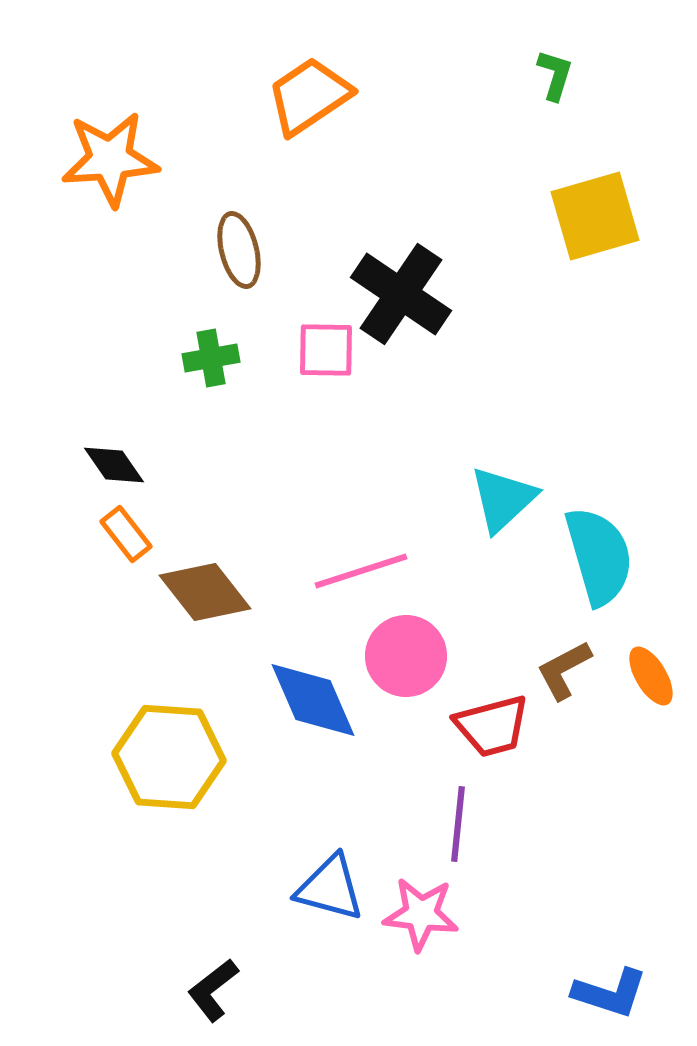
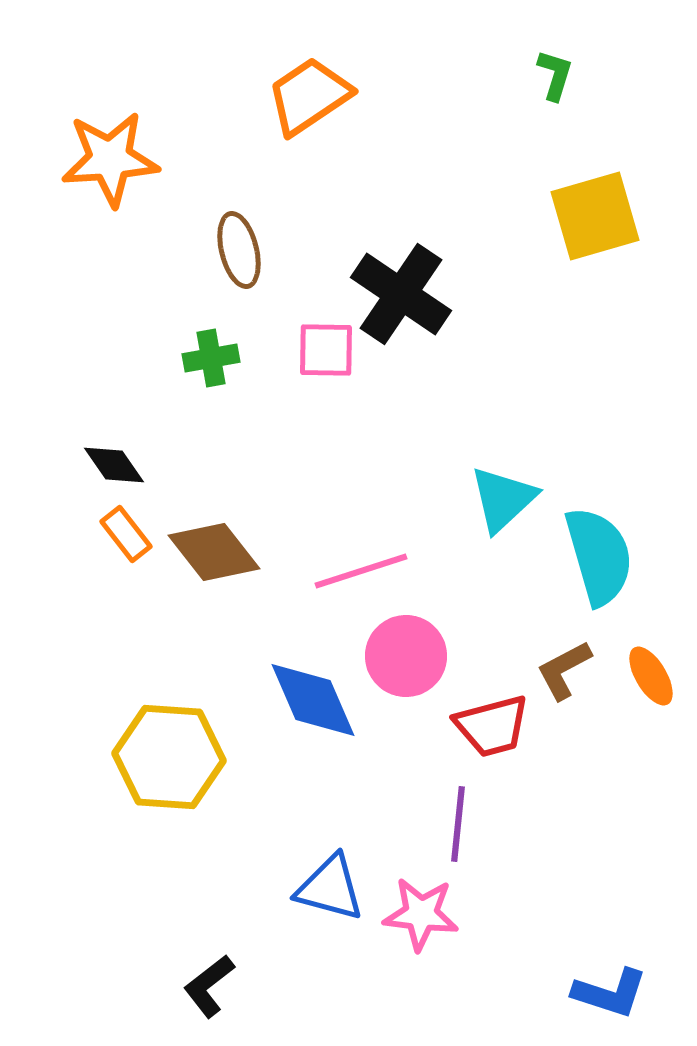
brown diamond: moved 9 px right, 40 px up
black L-shape: moved 4 px left, 4 px up
